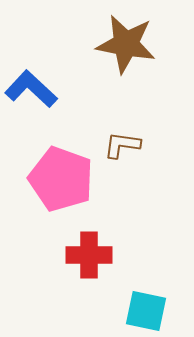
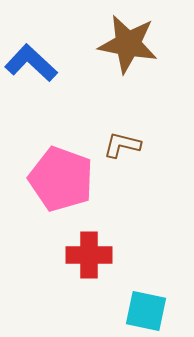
brown star: moved 2 px right
blue L-shape: moved 26 px up
brown L-shape: rotated 6 degrees clockwise
